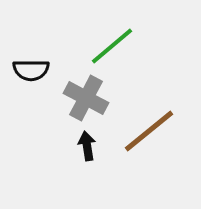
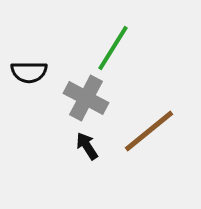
green line: moved 1 px right, 2 px down; rotated 18 degrees counterclockwise
black semicircle: moved 2 px left, 2 px down
black arrow: rotated 24 degrees counterclockwise
